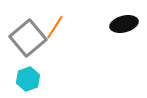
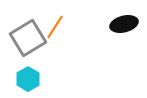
gray square: rotated 9 degrees clockwise
cyan hexagon: rotated 10 degrees counterclockwise
